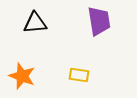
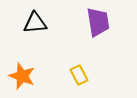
purple trapezoid: moved 1 px left, 1 px down
yellow rectangle: rotated 54 degrees clockwise
